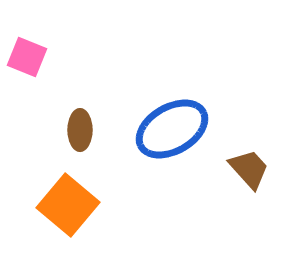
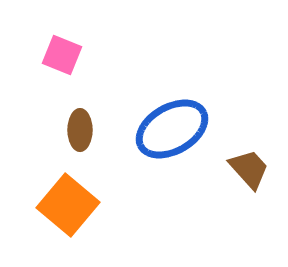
pink square: moved 35 px right, 2 px up
